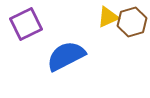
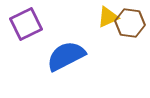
brown hexagon: moved 2 px left, 1 px down; rotated 24 degrees clockwise
